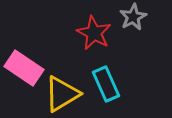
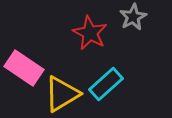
red star: moved 4 px left
cyan rectangle: rotated 72 degrees clockwise
